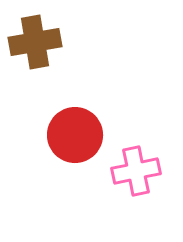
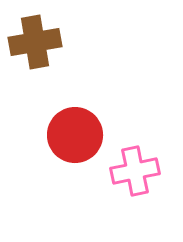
pink cross: moved 1 px left
